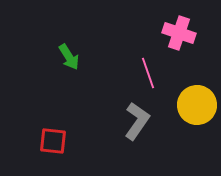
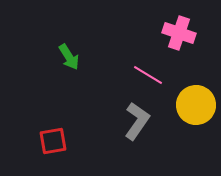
pink line: moved 2 px down; rotated 40 degrees counterclockwise
yellow circle: moved 1 px left
red square: rotated 16 degrees counterclockwise
